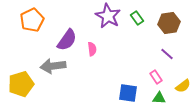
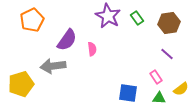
yellow semicircle: moved 2 px left, 3 px down
